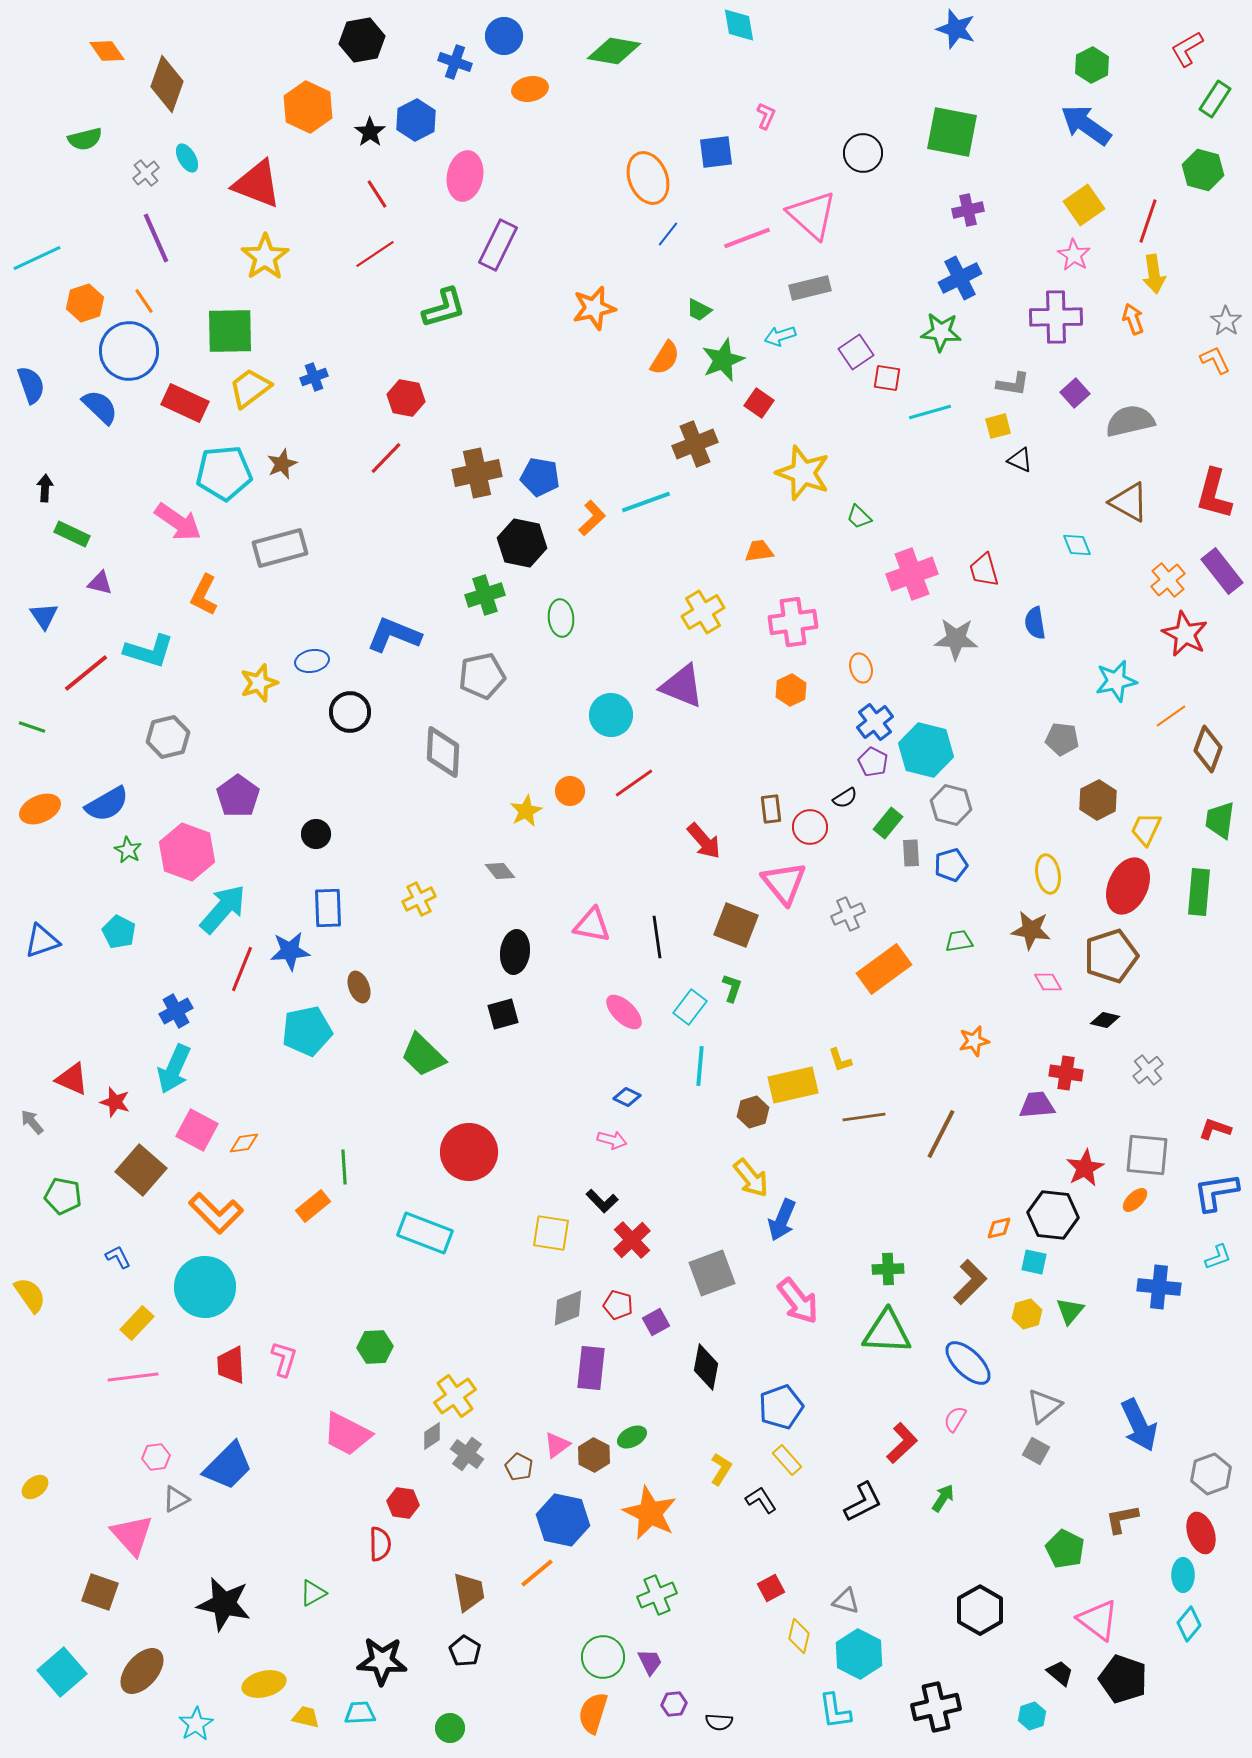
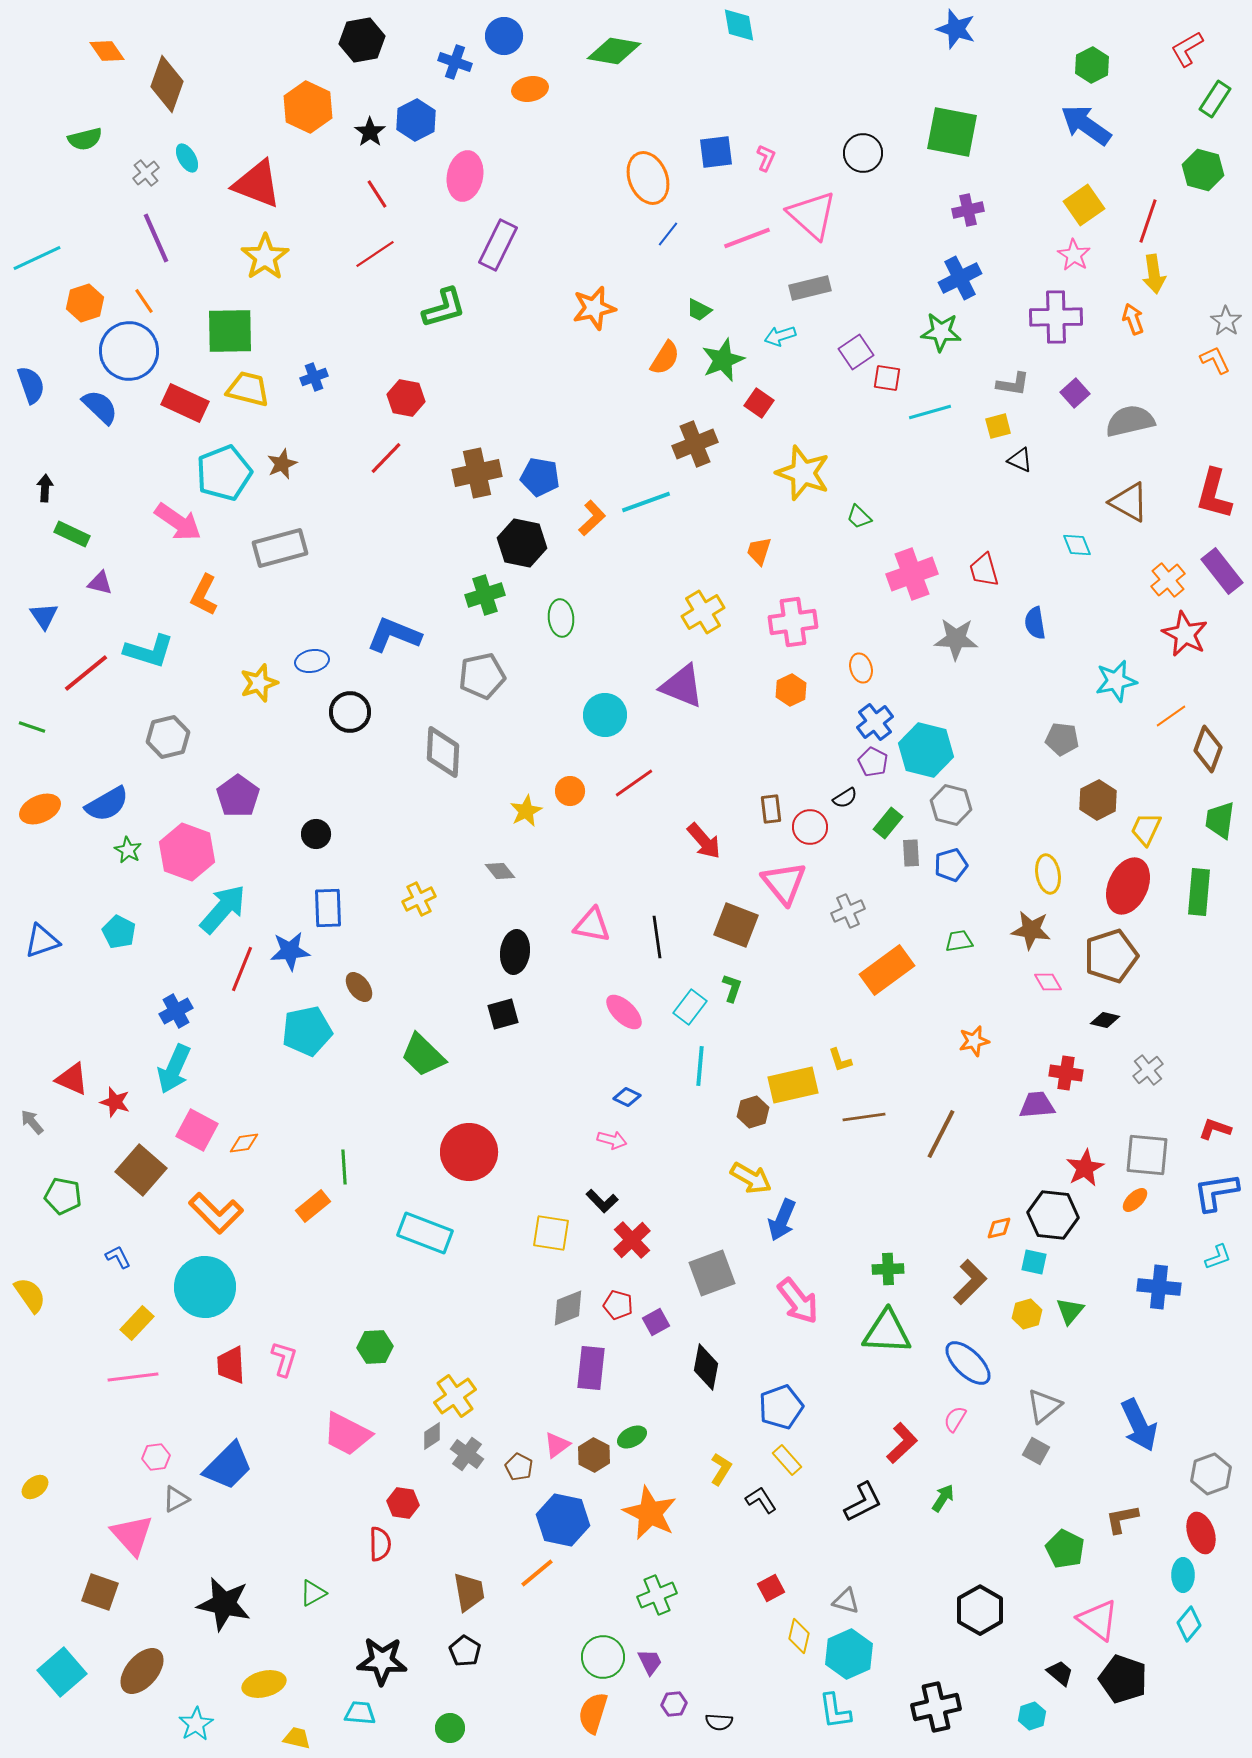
pink L-shape at (766, 116): moved 42 px down
yellow trapezoid at (250, 388): moved 2 px left, 1 px down; rotated 51 degrees clockwise
cyan pentagon at (224, 473): rotated 16 degrees counterclockwise
orange trapezoid at (759, 551): rotated 64 degrees counterclockwise
cyan circle at (611, 715): moved 6 px left
gray cross at (848, 914): moved 3 px up
orange rectangle at (884, 969): moved 3 px right, 1 px down
brown ellipse at (359, 987): rotated 16 degrees counterclockwise
yellow arrow at (751, 1178): rotated 21 degrees counterclockwise
cyan hexagon at (859, 1654): moved 10 px left; rotated 9 degrees clockwise
cyan trapezoid at (360, 1713): rotated 8 degrees clockwise
yellow trapezoid at (306, 1717): moved 9 px left, 21 px down
